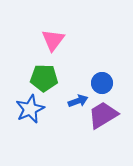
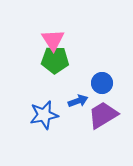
pink triangle: rotated 10 degrees counterclockwise
green pentagon: moved 11 px right, 18 px up
blue star: moved 14 px right, 6 px down; rotated 12 degrees clockwise
